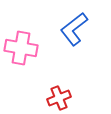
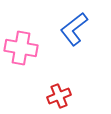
red cross: moved 2 px up
